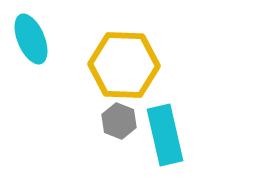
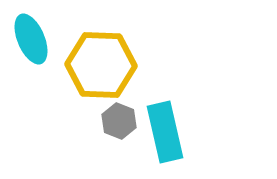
yellow hexagon: moved 23 px left
cyan rectangle: moved 3 px up
